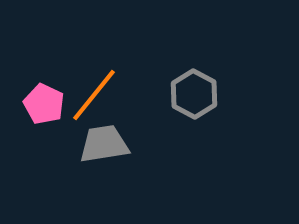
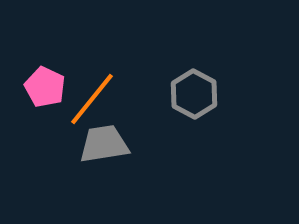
orange line: moved 2 px left, 4 px down
pink pentagon: moved 1 px right, 17 px up
